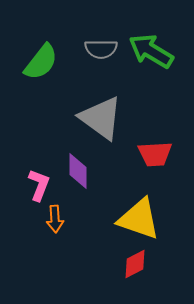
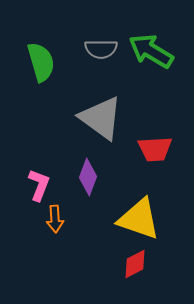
green semicircle: rotated 54 degrees counterclockwise
red trapezoid: moved 5 px up
purple diamond: moved 10 px right, 6 px down; rotated 21 degrees clockwise
